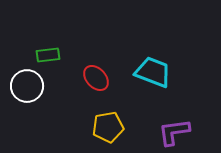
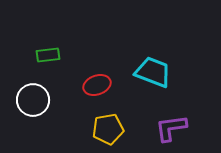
red ellipse: moved 1 px right, 7 px down; rotated 68 degrees counterclockwise
white circle: moved 6 px right, 14 px down
yellow pentagon: moved 2 px down
purple L-shape: moved 3 px left, 4 px up
